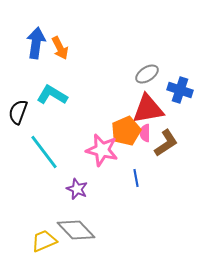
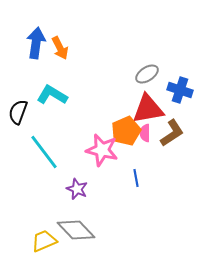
brown L-shape: moved 6 px right, 10 px up
